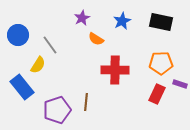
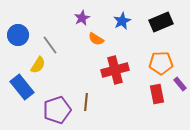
black rectangle: rotated 35 degrees counterclockwise
red cross: rotated 16 degrees counterclockwise
purple rectangle: rotated 32 degrees clockwise
red rectangle: rotated 36 degrees counterclockwise
